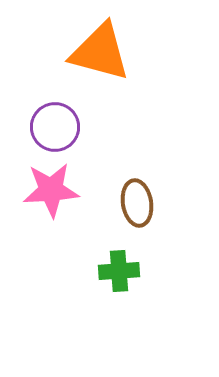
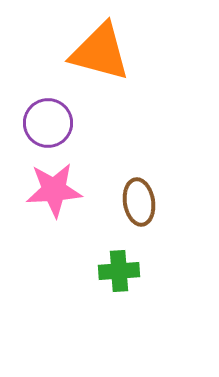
purple circle: moved 7 px left, 4 px up
pink star: moved 3 px right
brown ellipse: moved 2 px right, 1 px up
